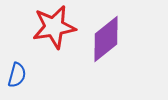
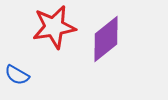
blue semicircle: rotated 105 degrees clockwise
